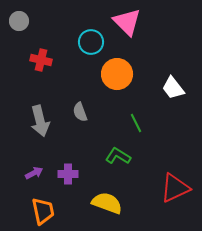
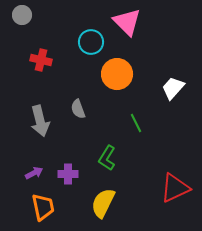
gray circle: moved 3 px right, 6 px up
white trapezoid: rotated 80 degrees clockwise
gray semicircle: moved 2 px left, 3 px up
green L-shape: moved 11 px left, 2 px down; rotated 90 degrees counterclockwise
yellow semicircle: moved 4 px left; rotated 84 degrees counterclockwise
orange trapezoid: moved 4 px up
